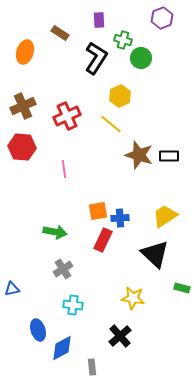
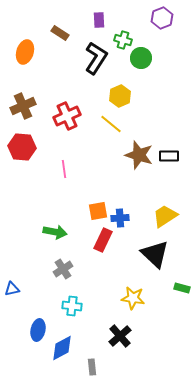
cyan cross: moved 1 px left, 1 px down
blue ellipse: rotated 30 degrees clockwise
